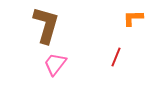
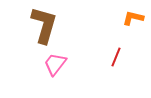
orange L-shape: rotated 15 degrees clockwise
brown L-shape: moved 2 px left
